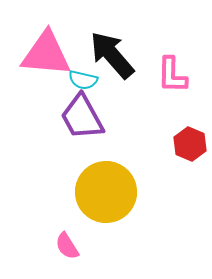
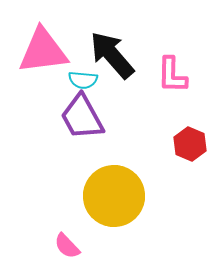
pink triangle: moved 3 px left, 3 px up; rotated 12 degrees counterclockwise
cyan semicircle: rotated 8 degrees counterclockwise
yellow circle: moved 8 px right, 4 px down
pink semicircle: rotated 12 degrees counterclockwise
